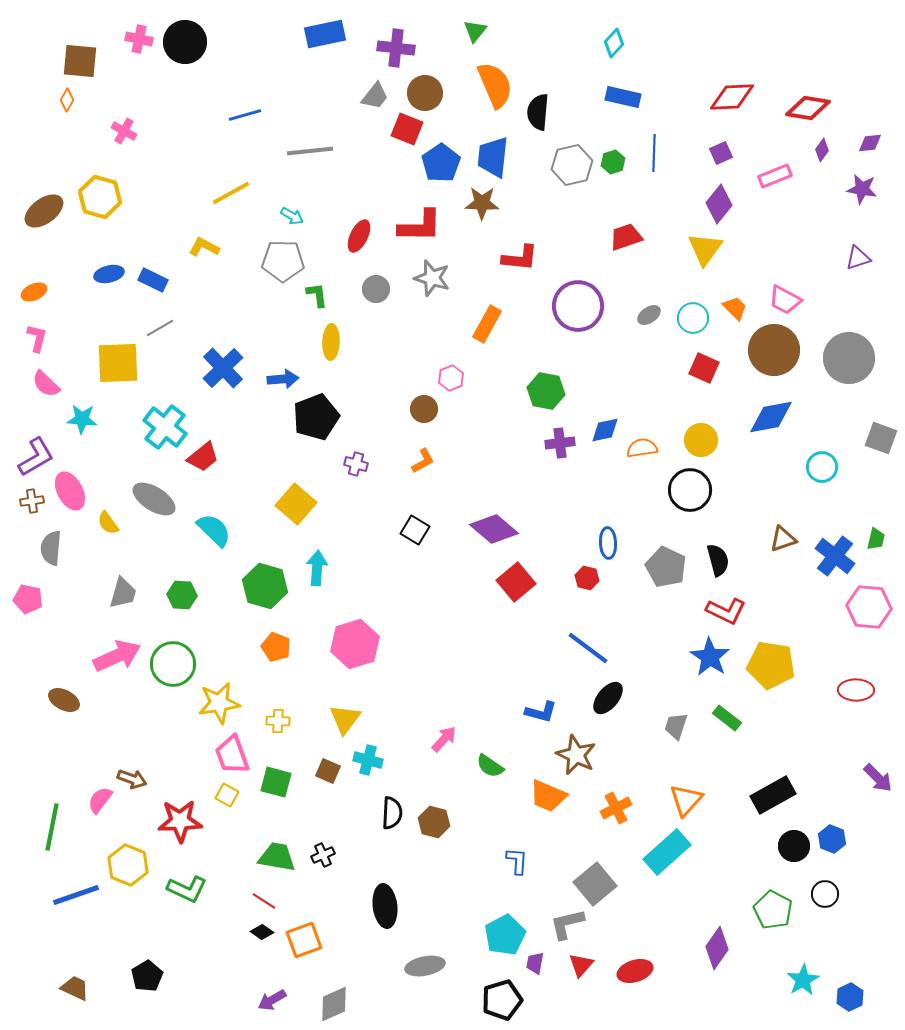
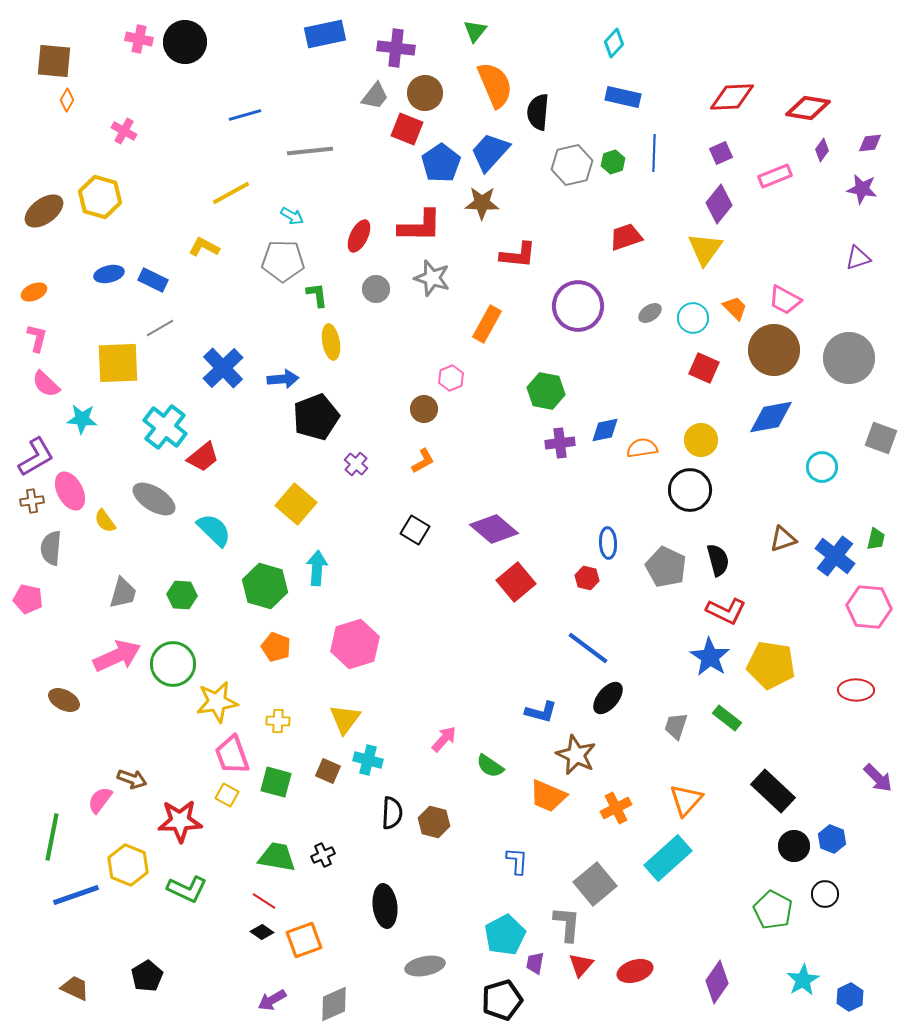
brown square at (80, 61): moved 26 px left
blue trapezoid at (493, 157): moved 3 px left, 5 px up; rotated 36 degrees clockwise
red L-shape at (520, 258): moved 2 px left, 3 px up
gray ellipse at (649, 315): moved 1 px right, 2 px up
yellow ellipse at (331, 342): rotated 12 degrees counterclockwise
purple cross at (356, 464): rotated 25 degrees clockwise
yellow semicircle at (108, 523): moved 3 px left, 2 px up
yellow star at (219, 703): moved 2 px left, 1 px up
black rectangle at (773, 795): moved 4 px up; rotated 72 degrees clockwise
green line at (52, 827): moved 10 px down
cyan rectangle at (667, 852): moved 1 px right, 6 px down
gray L-shape at (567, 924): rotated 108 degrees clockwise
purple diamond at (717, 948): moved 34 px down
